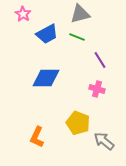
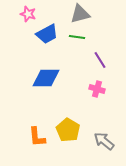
pink star: moved 5 px right; rotated 14 degrees counterclockwise
green line: rotated 14 degrees counterclockwise
yellow pentagon: moved 10 px left, 7 px down; rotated 10 degrees clockwise
orange L-shape: rotated 30 degrees counterclockwise
